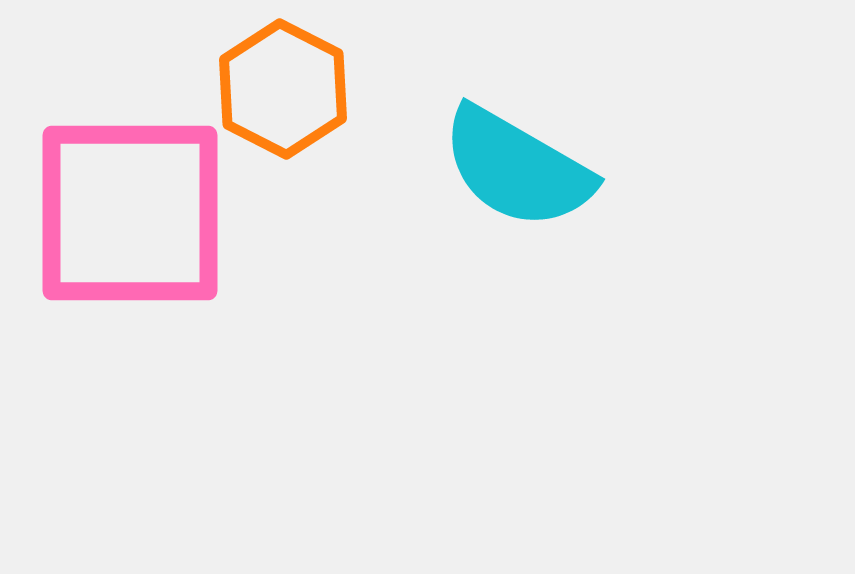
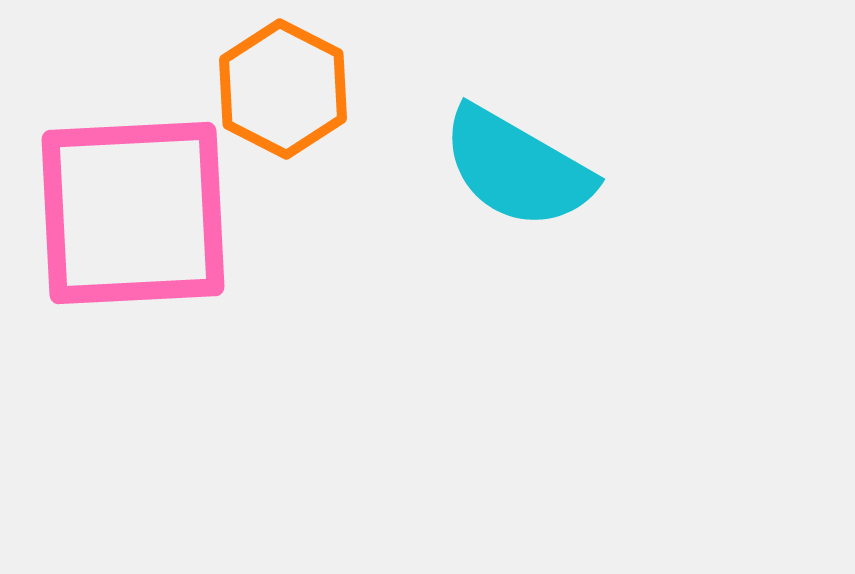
pink square: moved 3 px right; rotated 3 degrees counterclockwise
